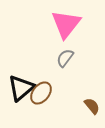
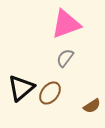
pink triangle: rotated 32 degrees clockwise
brown ellipse: moved 9 px right
brown semicircle: rotated 96 degrees clockwise
